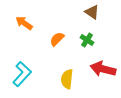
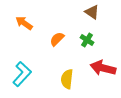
red arrow: moved 1 px up
